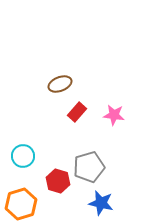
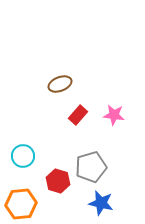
red rectangle: moved 1 px right, 3 px down
gray pentagon: moved 2 px right
orange hexagon: rotated 12 degrees clockwise
